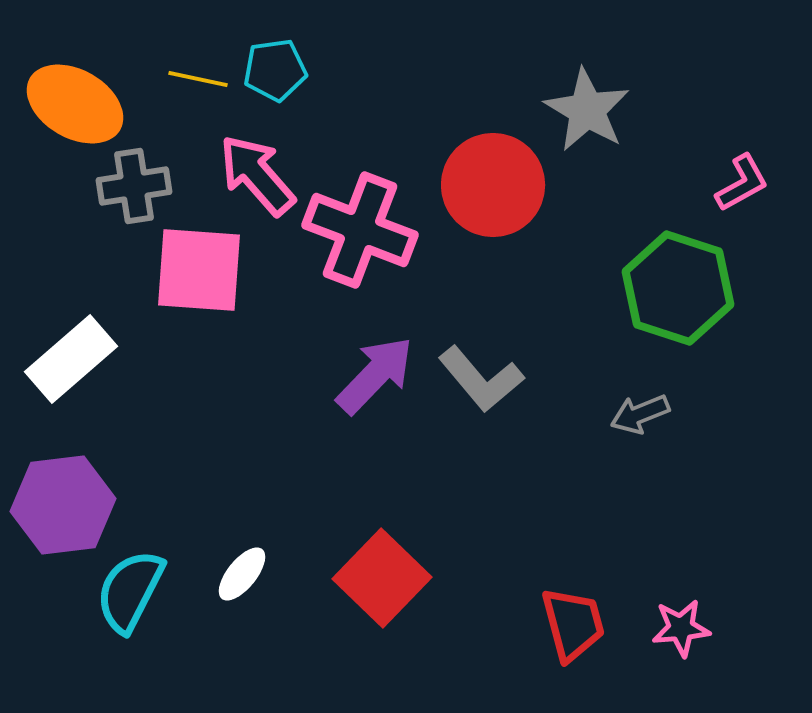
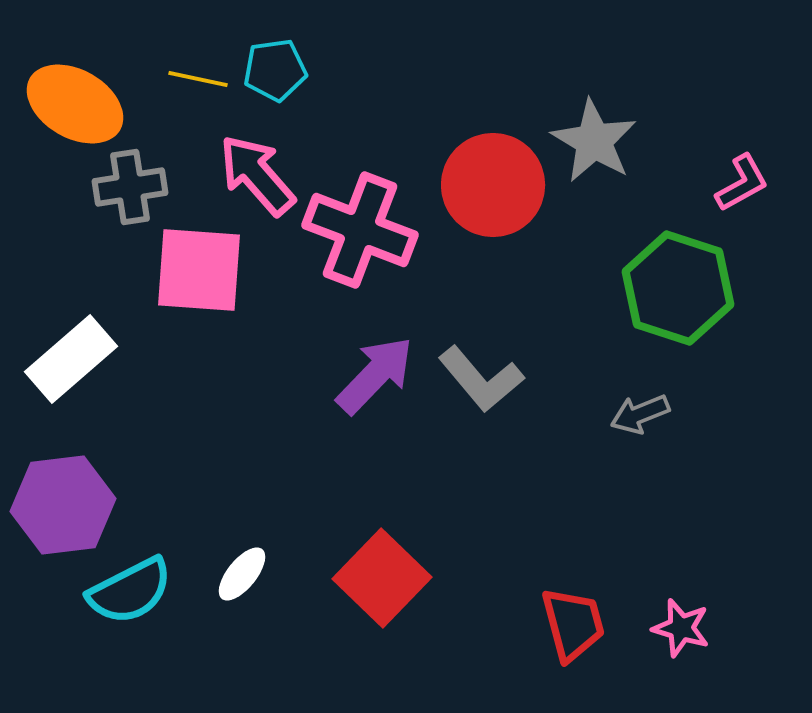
gray star: moved 7 px right, 31 px down
gray cross: moved 4 px left, 1 px down
cyan semicircle: rotated 144 degrees counterclockwise
pink star: rotated 22 degrees clockwise
